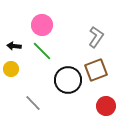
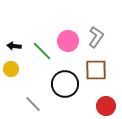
pink circle: moved 26 px right, 16 px down
brown square: rotated 20 degrees clockwise
black circle: moved 3 px left, 4 px down
gray line: moved 1 px down
